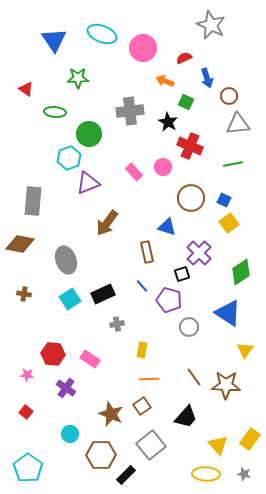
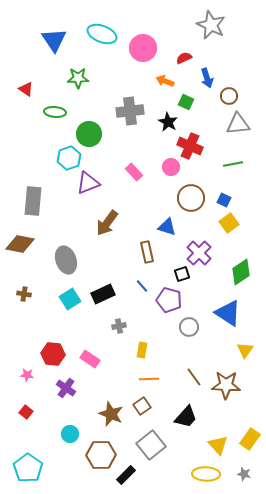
pink circle at (163, 167): moved 8 px right
gray cross at (117, 324): moved 2 px right, 2 px down
